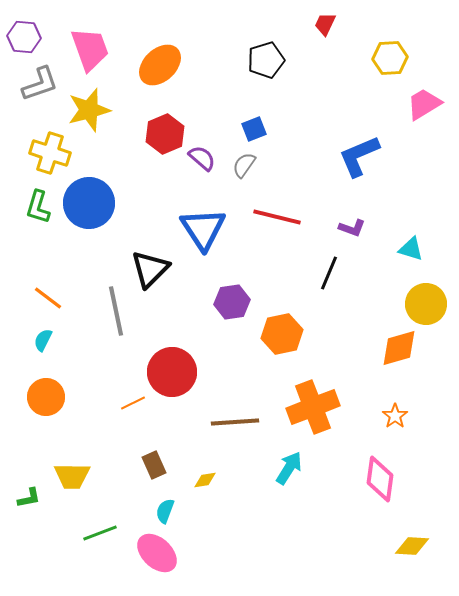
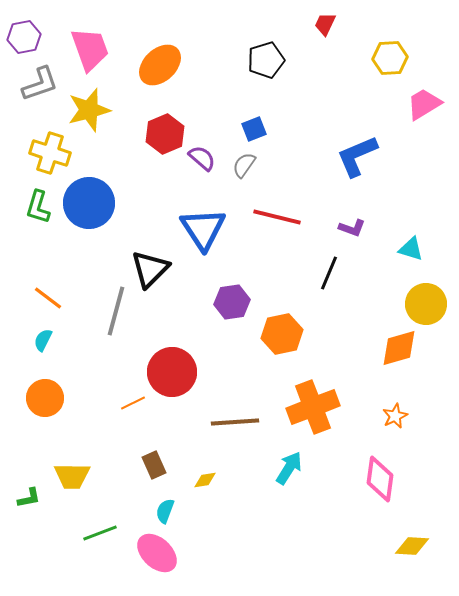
purple hexagon at (24, 37): rotated 16 degrees counterclockwise
blue L-shape at (359, 156): moved 2 px left
gray line at (116, 311): rotated 27 degrees clockwise
orange circle at (46, 397): moved 1 px left, 1 px down
orange star at (395, 416): rotated 10 degrees clockwise
